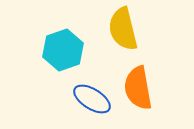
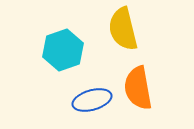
blue ellipse: moved 1 px down; rotated 48 degrees counterclockwise
